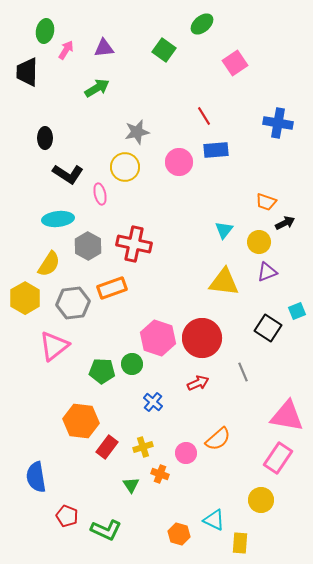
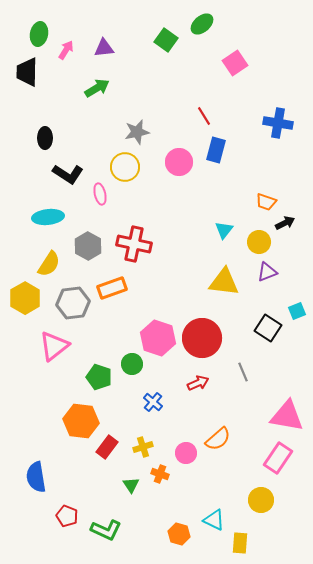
green ellipse at (45, 31): moved 6 px left, 3 px down
green square at (164, 50): moved 2 px right, 10 px up
blue rectangle at (216, 150): rotated 70 degrees counterclockwise
cyan ellipse at (58, 219): moved 10 px left, 2 px up
green pentagon at (102, 371): moved 3 px left, 6 px down; rotated 15 degrees clockwise
